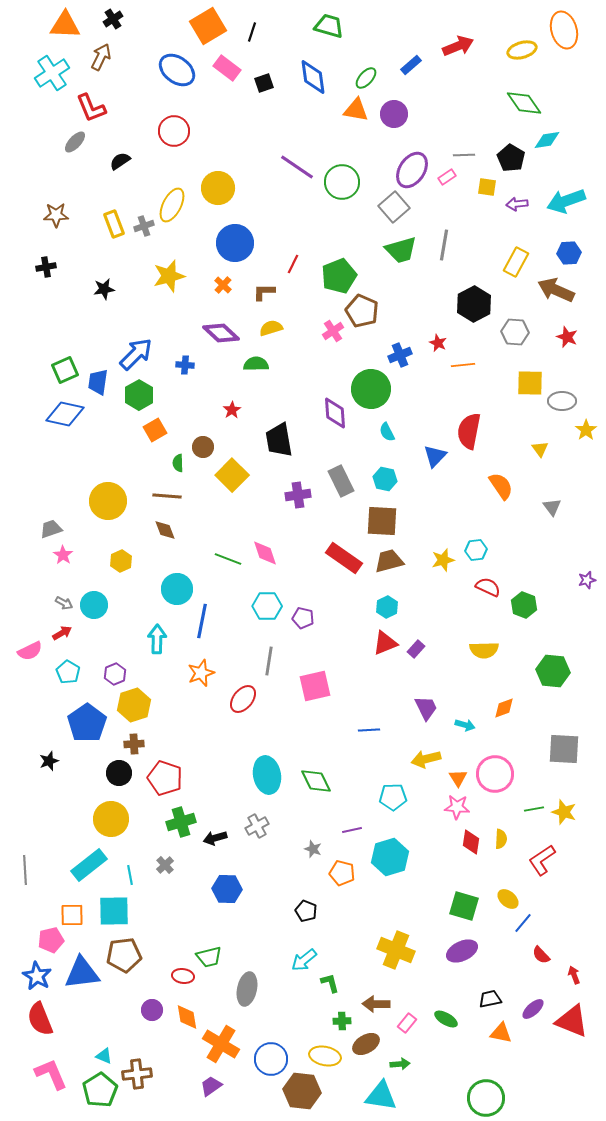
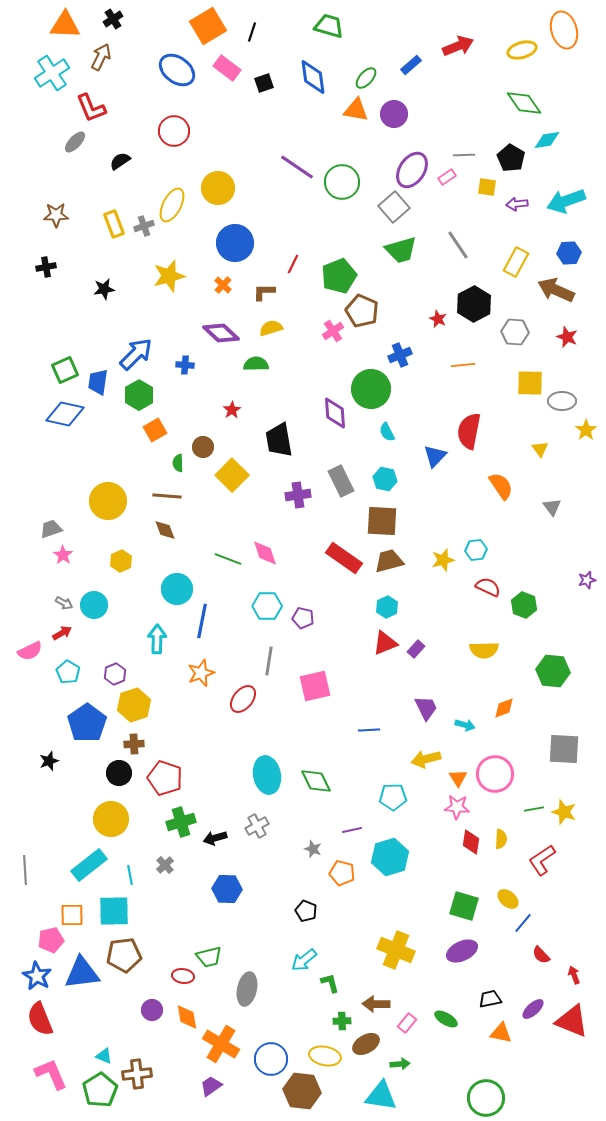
gray line at (444, 245): moved 14 px right; rotated 44 degrees counterclockwise
red star at (438, 343): moved 24 px up
